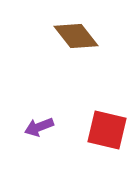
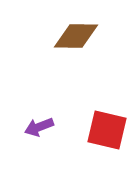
brown diamond: rotated 51 degrees counterclockwise
